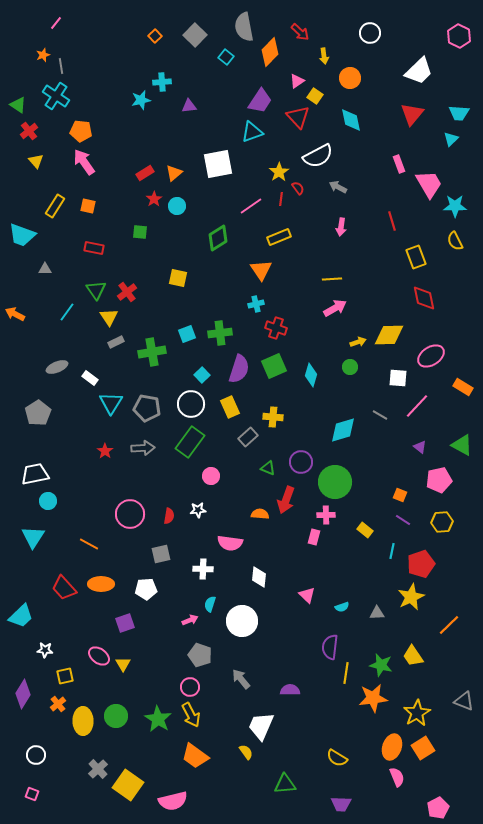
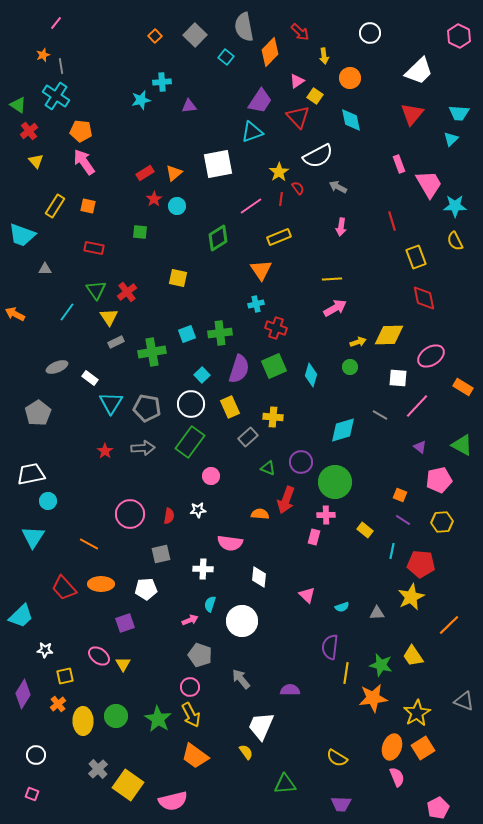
white trapezoid at (35, 474): moved 4 px left
red pentagon at (421, 564): rotated 24 degrees clockwise
